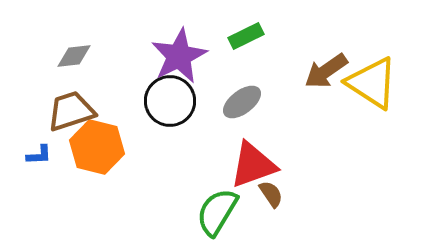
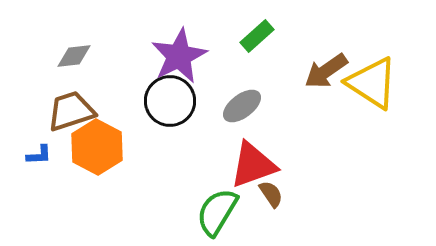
green rectangle: moved 11 px right; rotated 16 degrees counterclockwise
gray ellipse: moved 4 px down
orange hexagon: rotated 14 degrees clockwise
